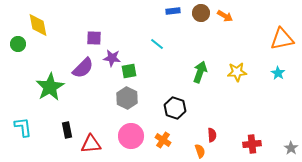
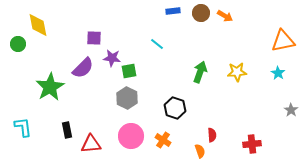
orange triangle: moved 1 px right, 2 px down
gray star: moved 38 px up
